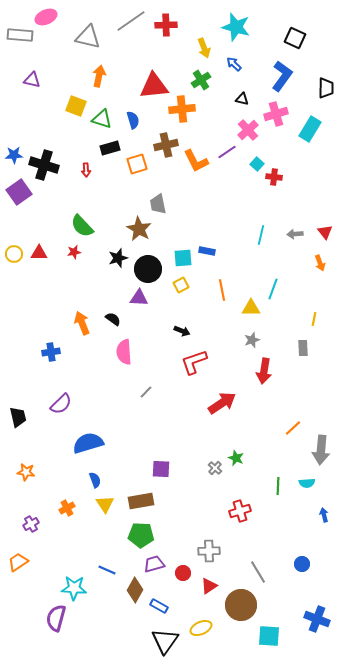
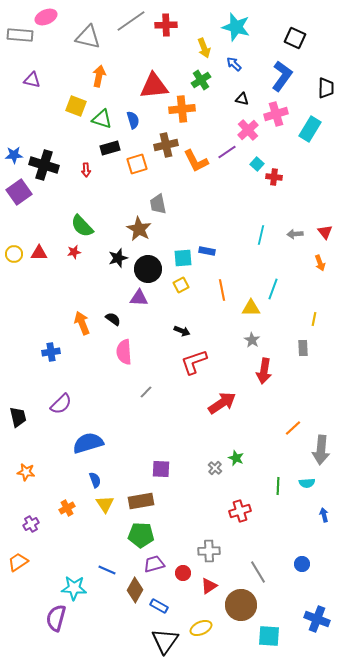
gray star at (252, 340): rotated 21 degrees counterclockwise
